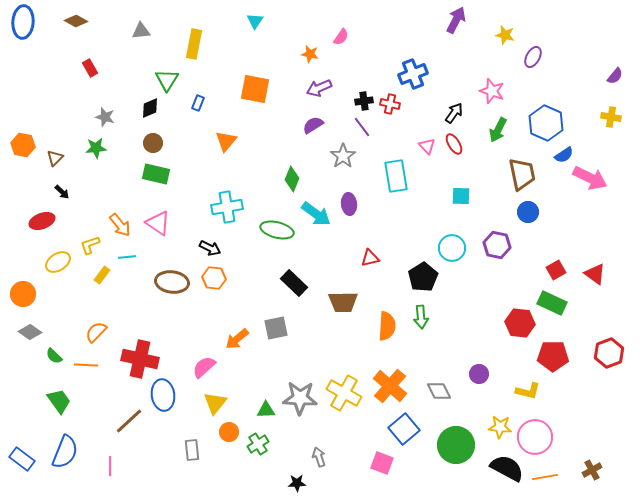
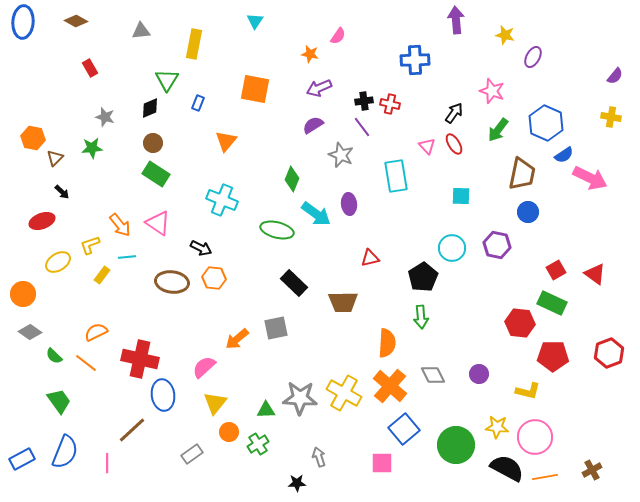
purple arrow at (456, 20): rotated 32 degrees counterclockwise
pink semicircle at (341, 37): moved 3 px left, 1 px up
blue cross at (413, 74): moved 2 px right, 14 px up; rotated 20 degrees clockwise
green arrow at (498, 130): rotated 10 degrees clockwise
orange hexagon at (23, 145): moved 10 px right, 7 px up
green star at (96, 148): moved 4 px left
gray star at (343, 156): moved 2 px left, 1 px up; rotated 15 degrees counterclockwise
green rectangle at (156, 174): rotated 20 degrees clockwise
brown trapezoid at (522, 174): rotated 24 degrees clockwise
cyan cross at (227, 207): moved 5 px left, 7 px up; rotated 32 degrees clockwise
black arrow at (210, 248): moved 9 px left
orange semicircle at (387, 326): moved 17 px down
orange semicircle at (96, 332): rotated 20 degrees clockwise
orange line at (86, 365): moved 2 px up; rotated 35 degrees clockwise
gray diamond at (439, 391): moved 6 px left, 16 px up
brown line at (129, 421): moved 3 px right, 9 px down
yellow star at (500, 427): moved 3 px left
gray rectangle at (192, 450): moved 4 px down; rotated 60 degrees clockwise
blue rectangle at (22, 459): rotated 65 degrees counterclockwise
pink square at (382, 463): rotated 20 degrees counterclockwise
pink line at (110, 466): moved 3 px left, 3 px up
